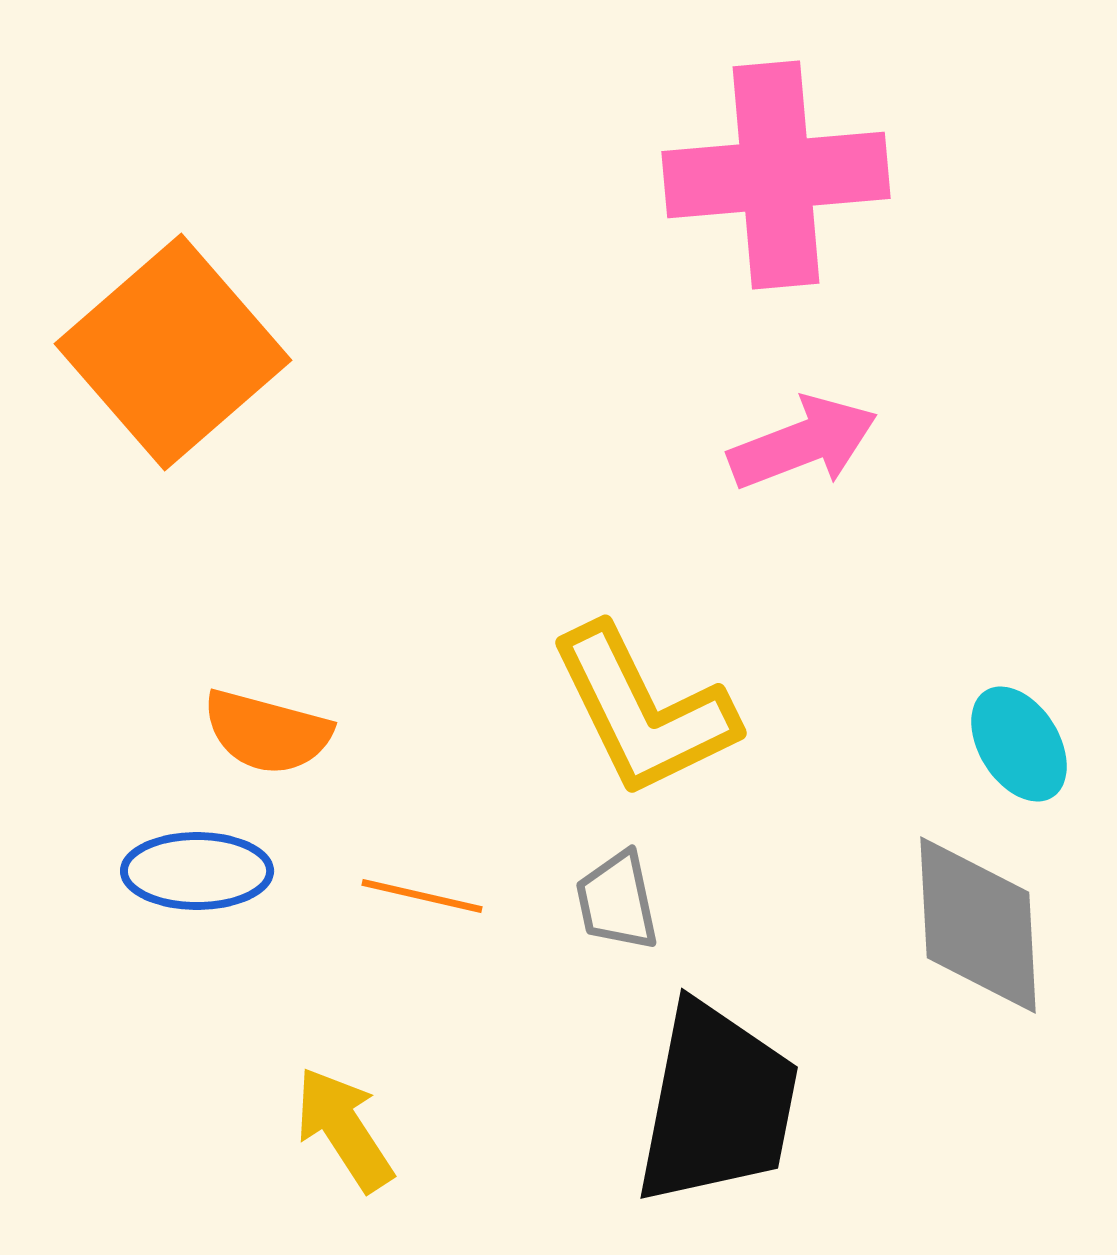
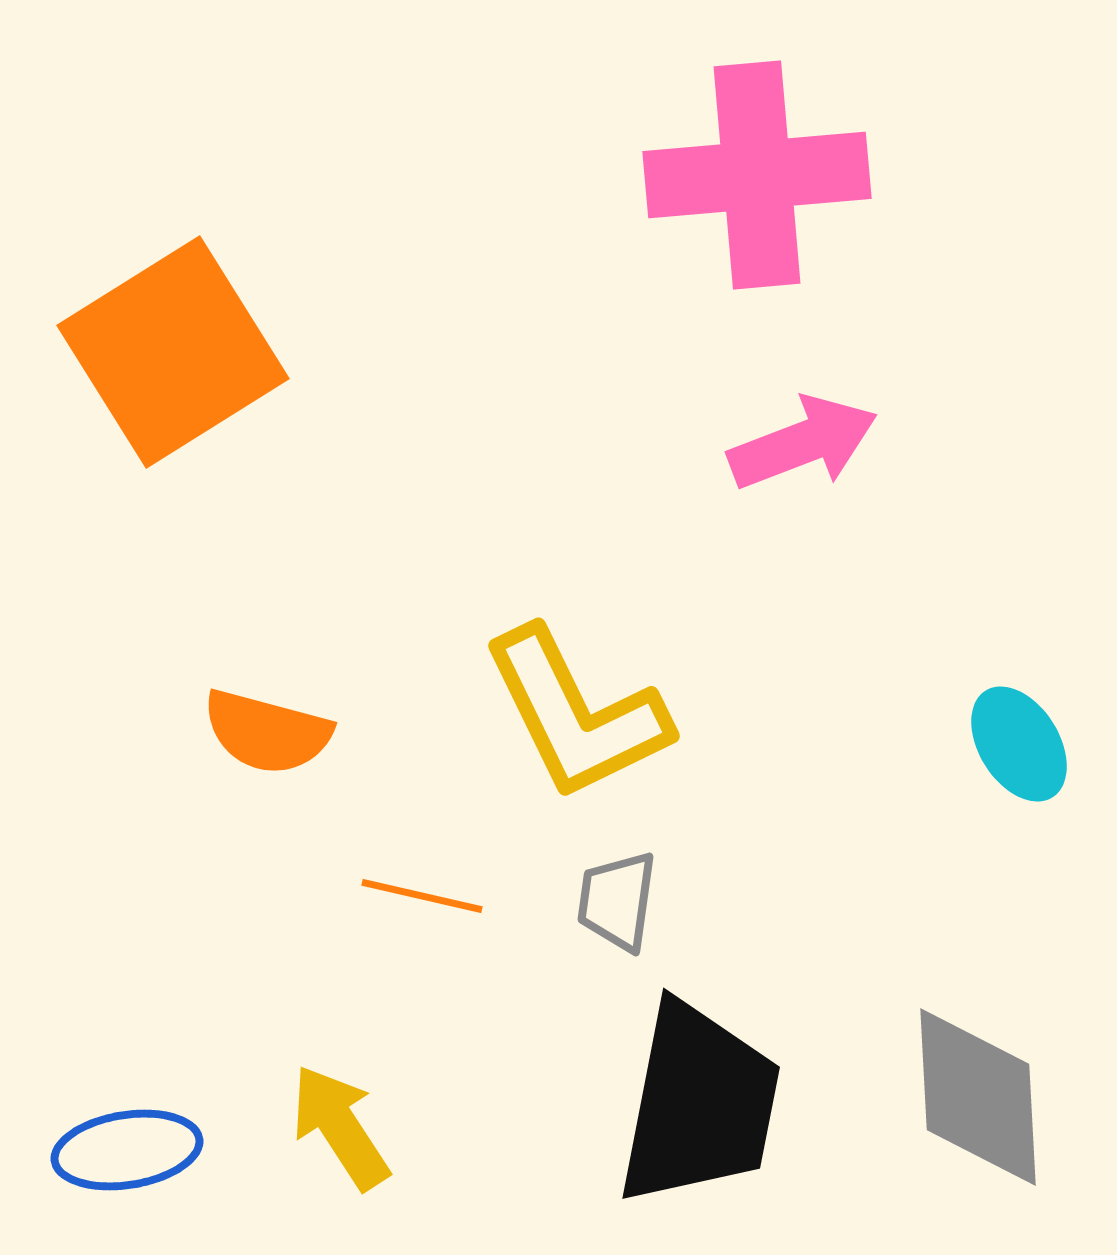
pink cross: moved 19 px left
orange square: rotated 9 degrees clockwise
yellow L-shape: moved 67 px left, 3 px down
blue ellipse: moved 70 px left, 279 px down; rotated 9 degrees counterclockwise
gray trapezoid: rotated 20 degrees clockwise
gray diamond: moved 172 px down
black trapezoid: moved 18 px left
yellow arrow: moved 4 px left, 2 px up
